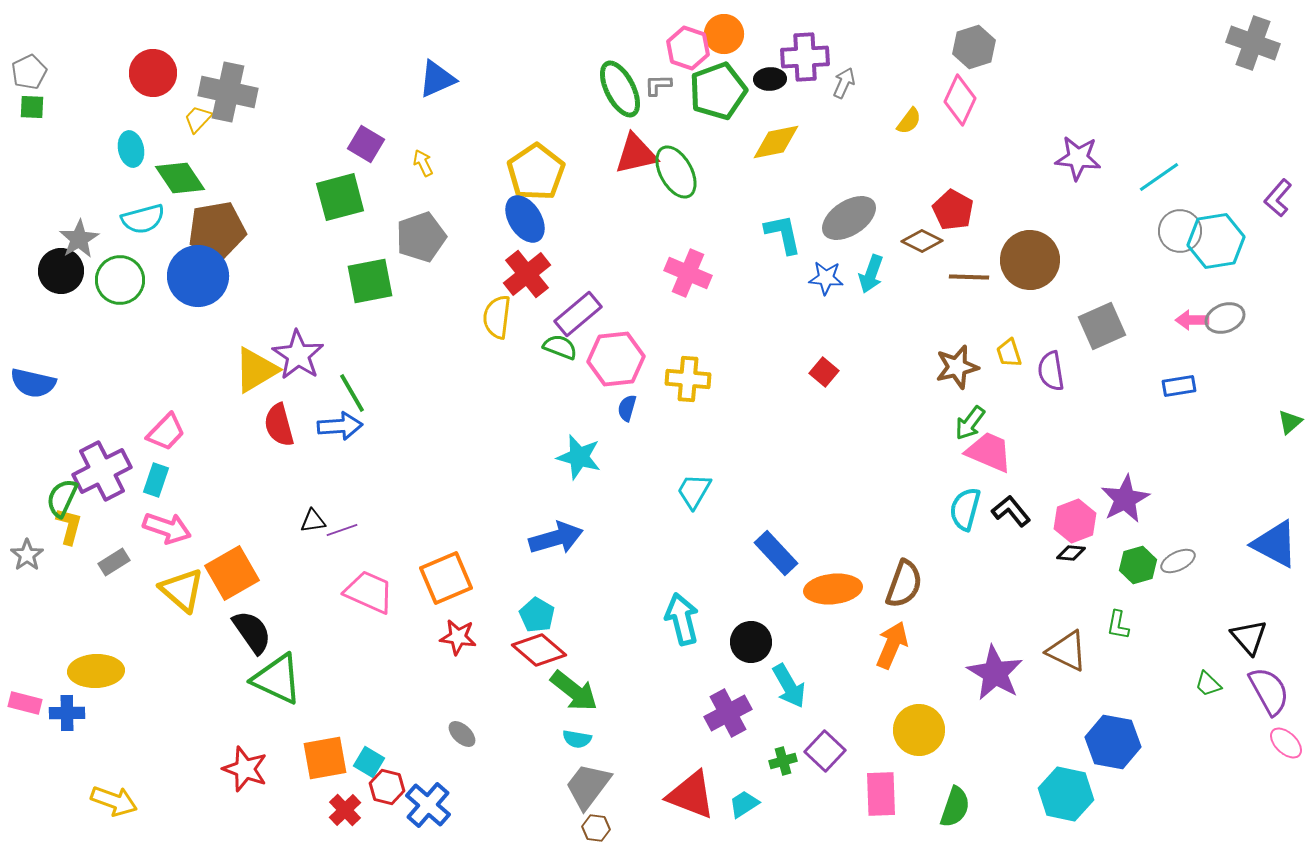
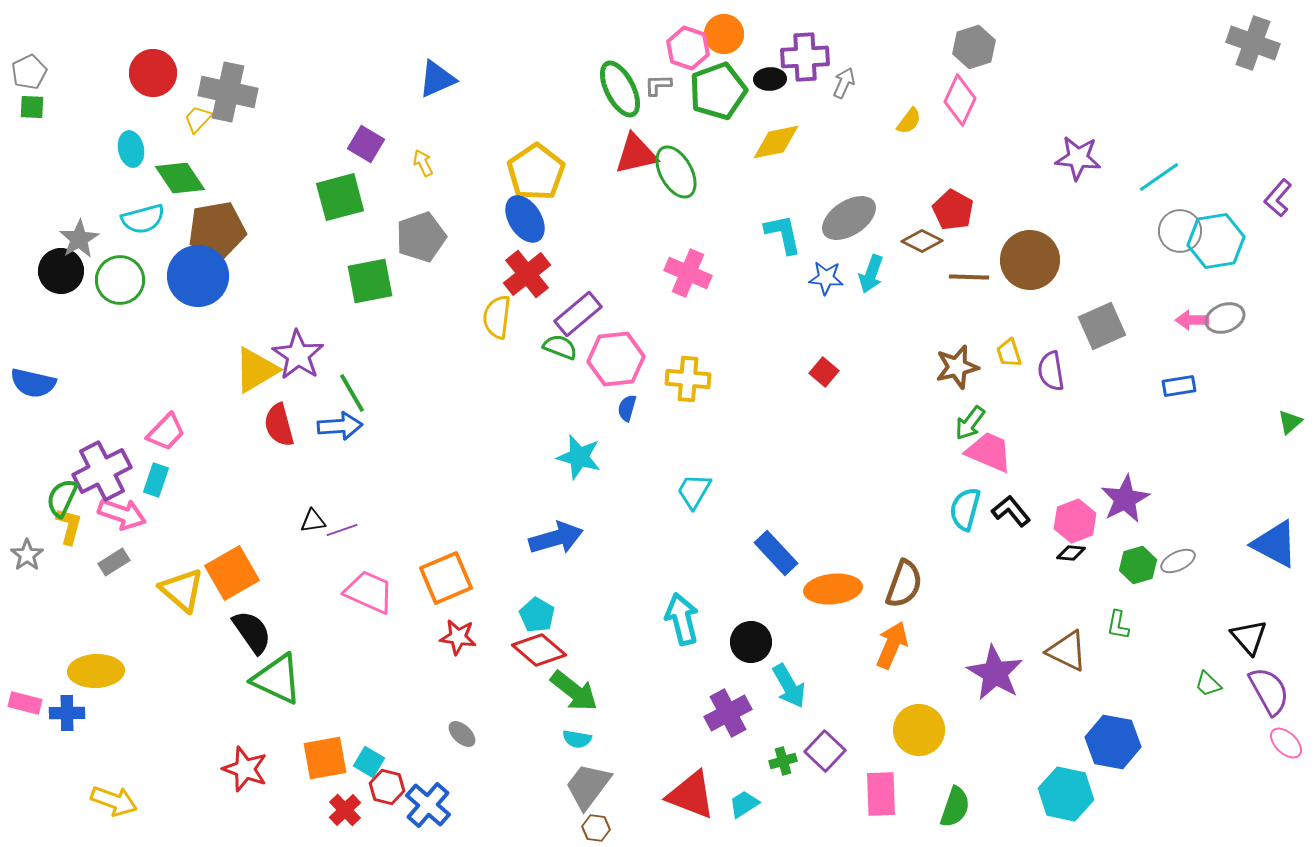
pink arrow at (167, 528): moved 45 px left, 14 px up
